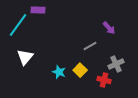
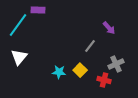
gray line: rotated 24 degrees counterclockwise
white triangle: moved 6 px left
cyan star: rotated 16 degrees counterclockwise
